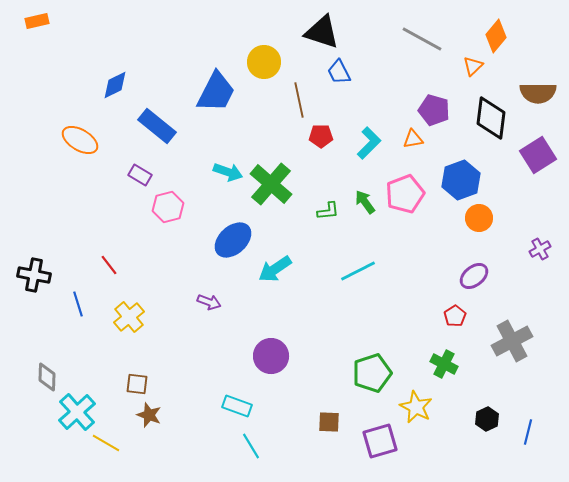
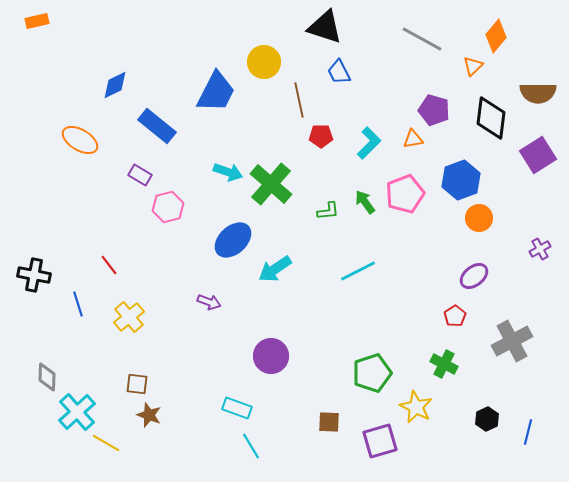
black triangle at (322, 32): moved 3 px right, 5 px up
cyan rectangle at (237, 406): moved 2 px down
